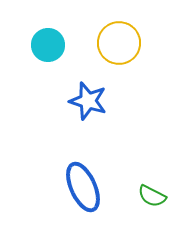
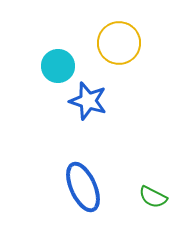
cyan circle: moved 10 px right, 21 px down
green semicircle: moved 1 px right, 1 px down
